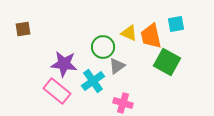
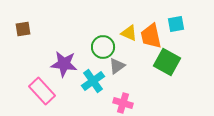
pink rectangle: moved 15 px left; rotated 8 degrees clockwise
